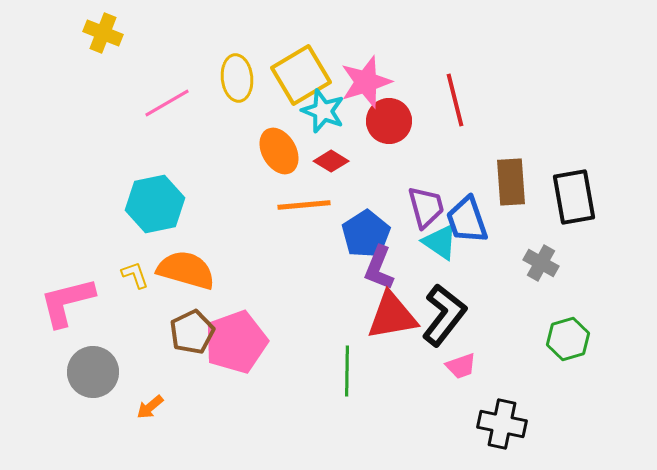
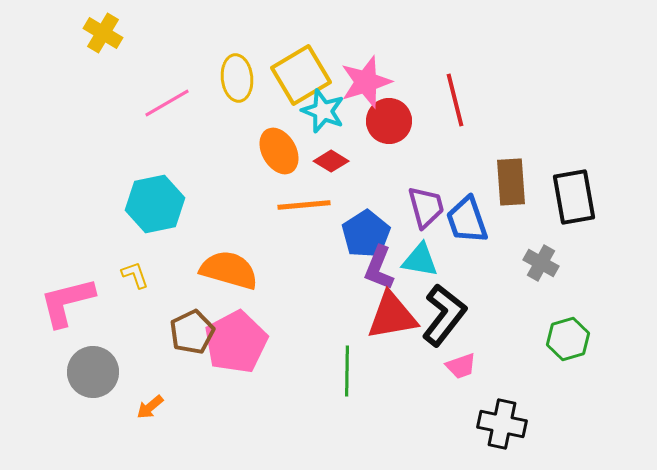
yellow cross: rotated 9 degrees clockwise
cyan triangle: moved 20 px left, 18 px down; rotated 24 degrees counterclockwise
orange semicircle: moved 43 px right
pink pentagon: rotated 8 degrees counterclockwise
